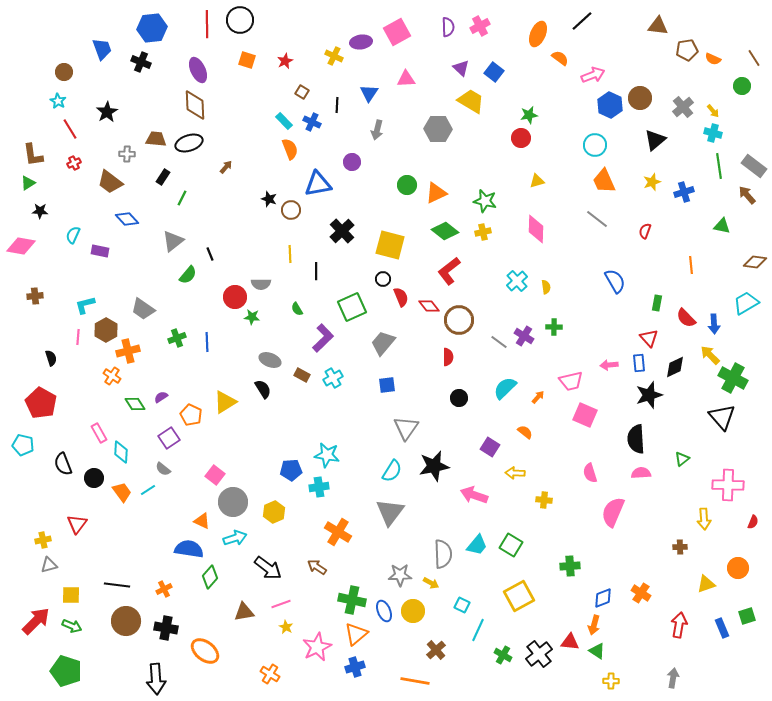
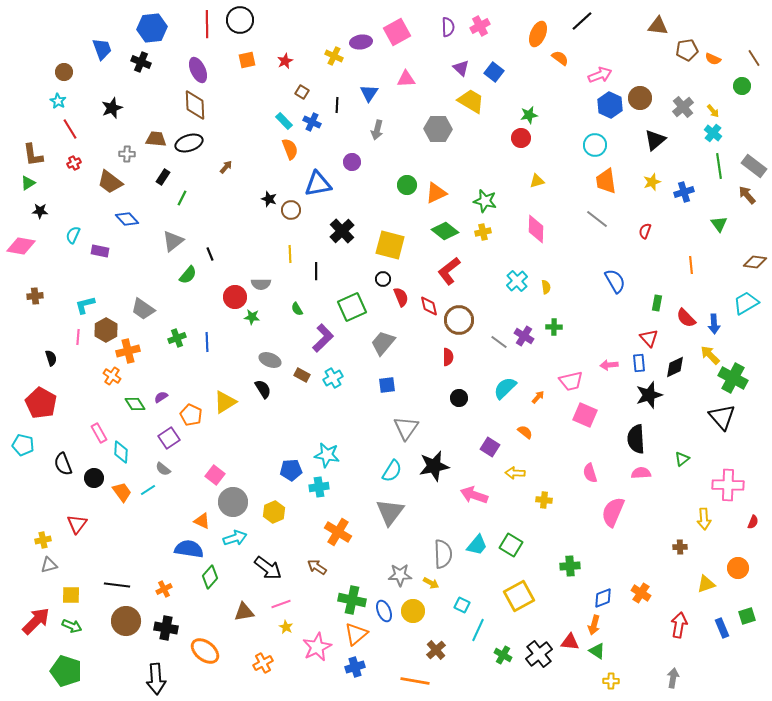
orange square at (247, 60): rotated 30 degrees counterclockwise
pink arrow at (593, 75): moved 7 px right
black star at (107, 112): moved 5 px right, 4 px up; rotated 10 degrees clockwise
cyan cross at (713, 133): rotated 24 degrees clockwise
orange trapezoid at (604, 181): moved 2 px right; rotated 16 degrees clockwise
green triangle at (722, 226): moved 3 px left, 2 px up; rotated 42 degrees clockwise
red diamond at (429, 306): rotated 25 degrees clockwise
orange cross at (270, 674): moved 7 px left, 11 px up; rotated 30 degrees clockwise
